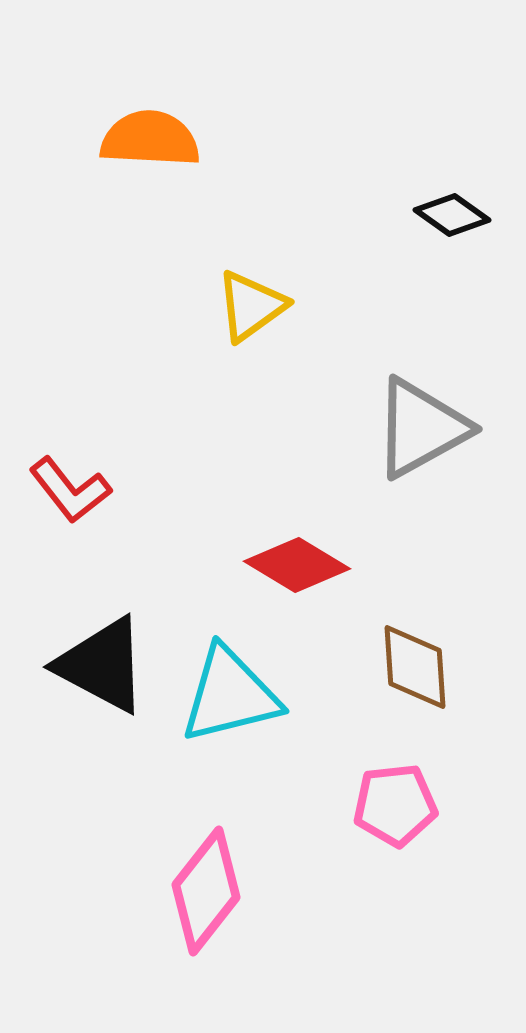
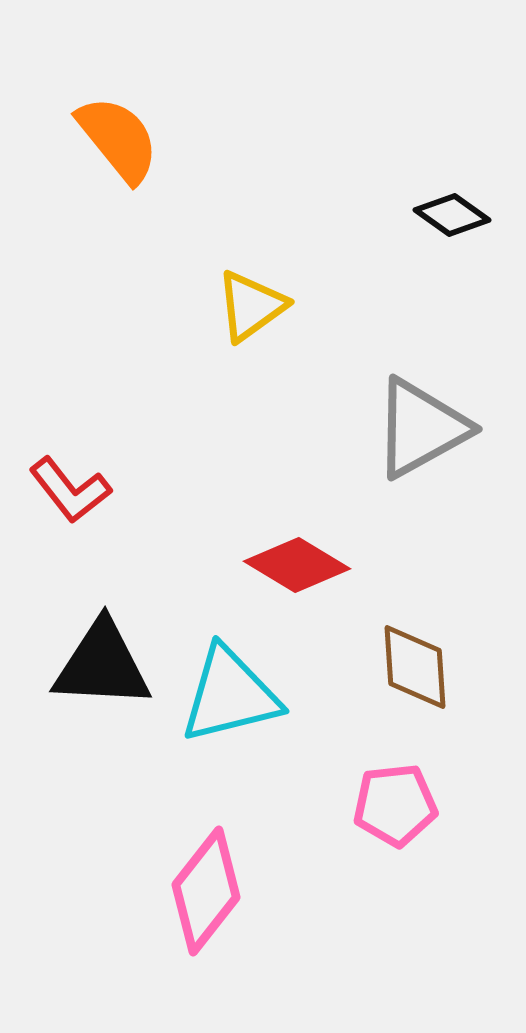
orange semicircle: moved 32 px left; rotated 48 degrees clockwise
black triangle: rotated 25 degrees counterclockwise
